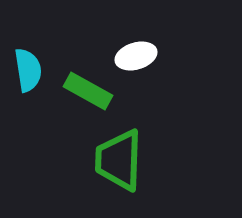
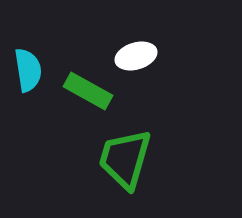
green trapezoid: moved 6 px right, 1 px up; rotated 14 degrees clockwise
